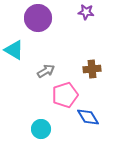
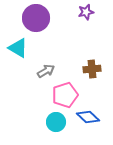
purple star: rotated 21 degrees counterclockwise
purple circle: moved 2 px left
cyan triangle: moved 4 px right, 2 px up
blue diamond: rotated 15 degrees counterclockwise
cyan circle: moved 15 px right, 7 px up
